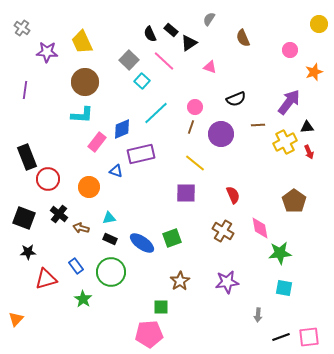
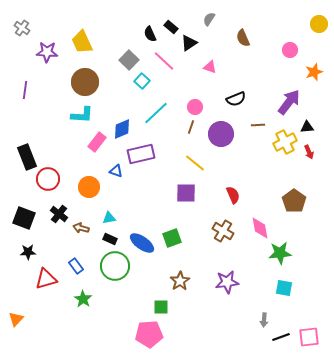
black rectangle at (171, 30): moved 3 px up
green circle at (111, 272): moved 4 px right, 6 px up
gray arrow at (258, 315): moved 6 px right, 5 px down
